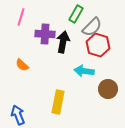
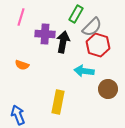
orange semicircle: rotated 24 degrees counterclockwise
